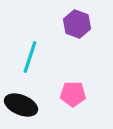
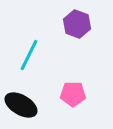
cyan line: moved 1 px left, 2 px up; rotated 8 degrees clockwise
black ellipse: rotated 8 degrees clockwise
